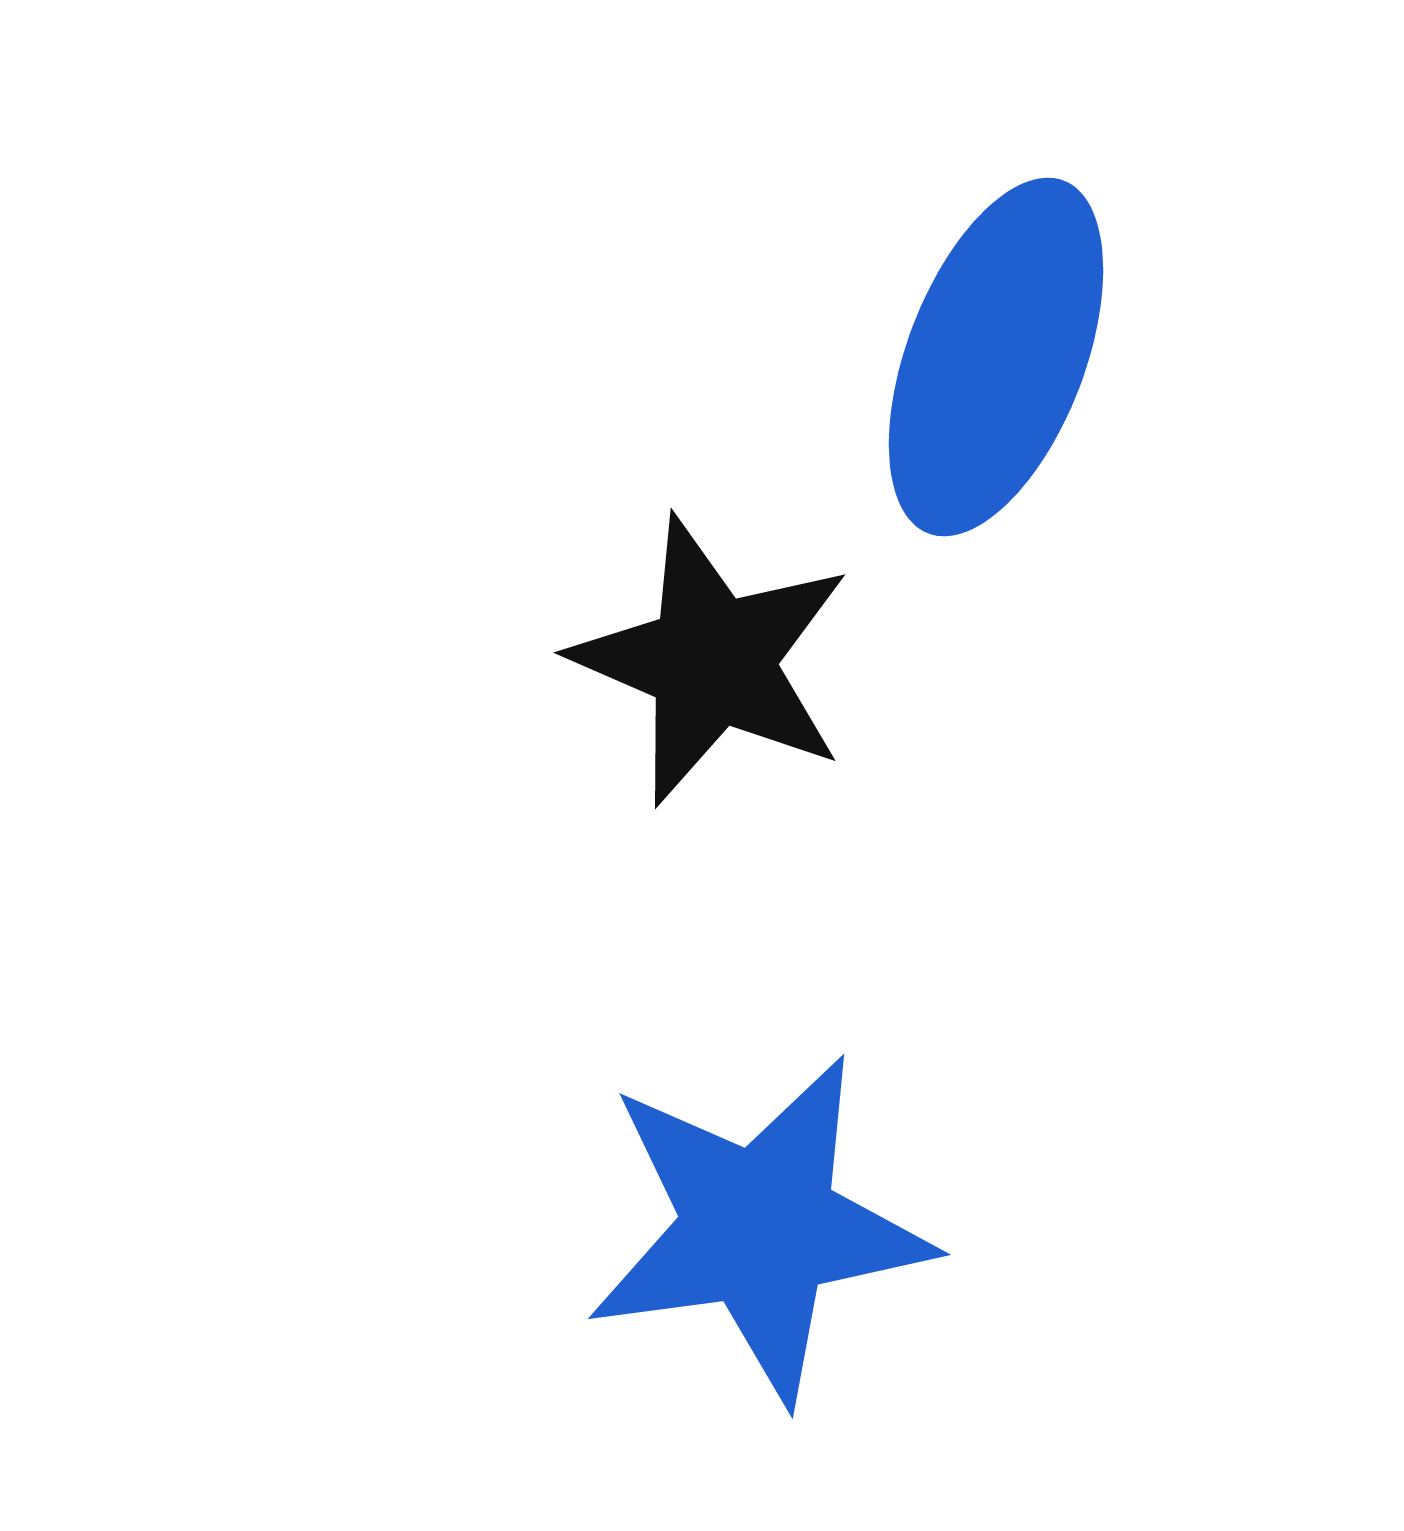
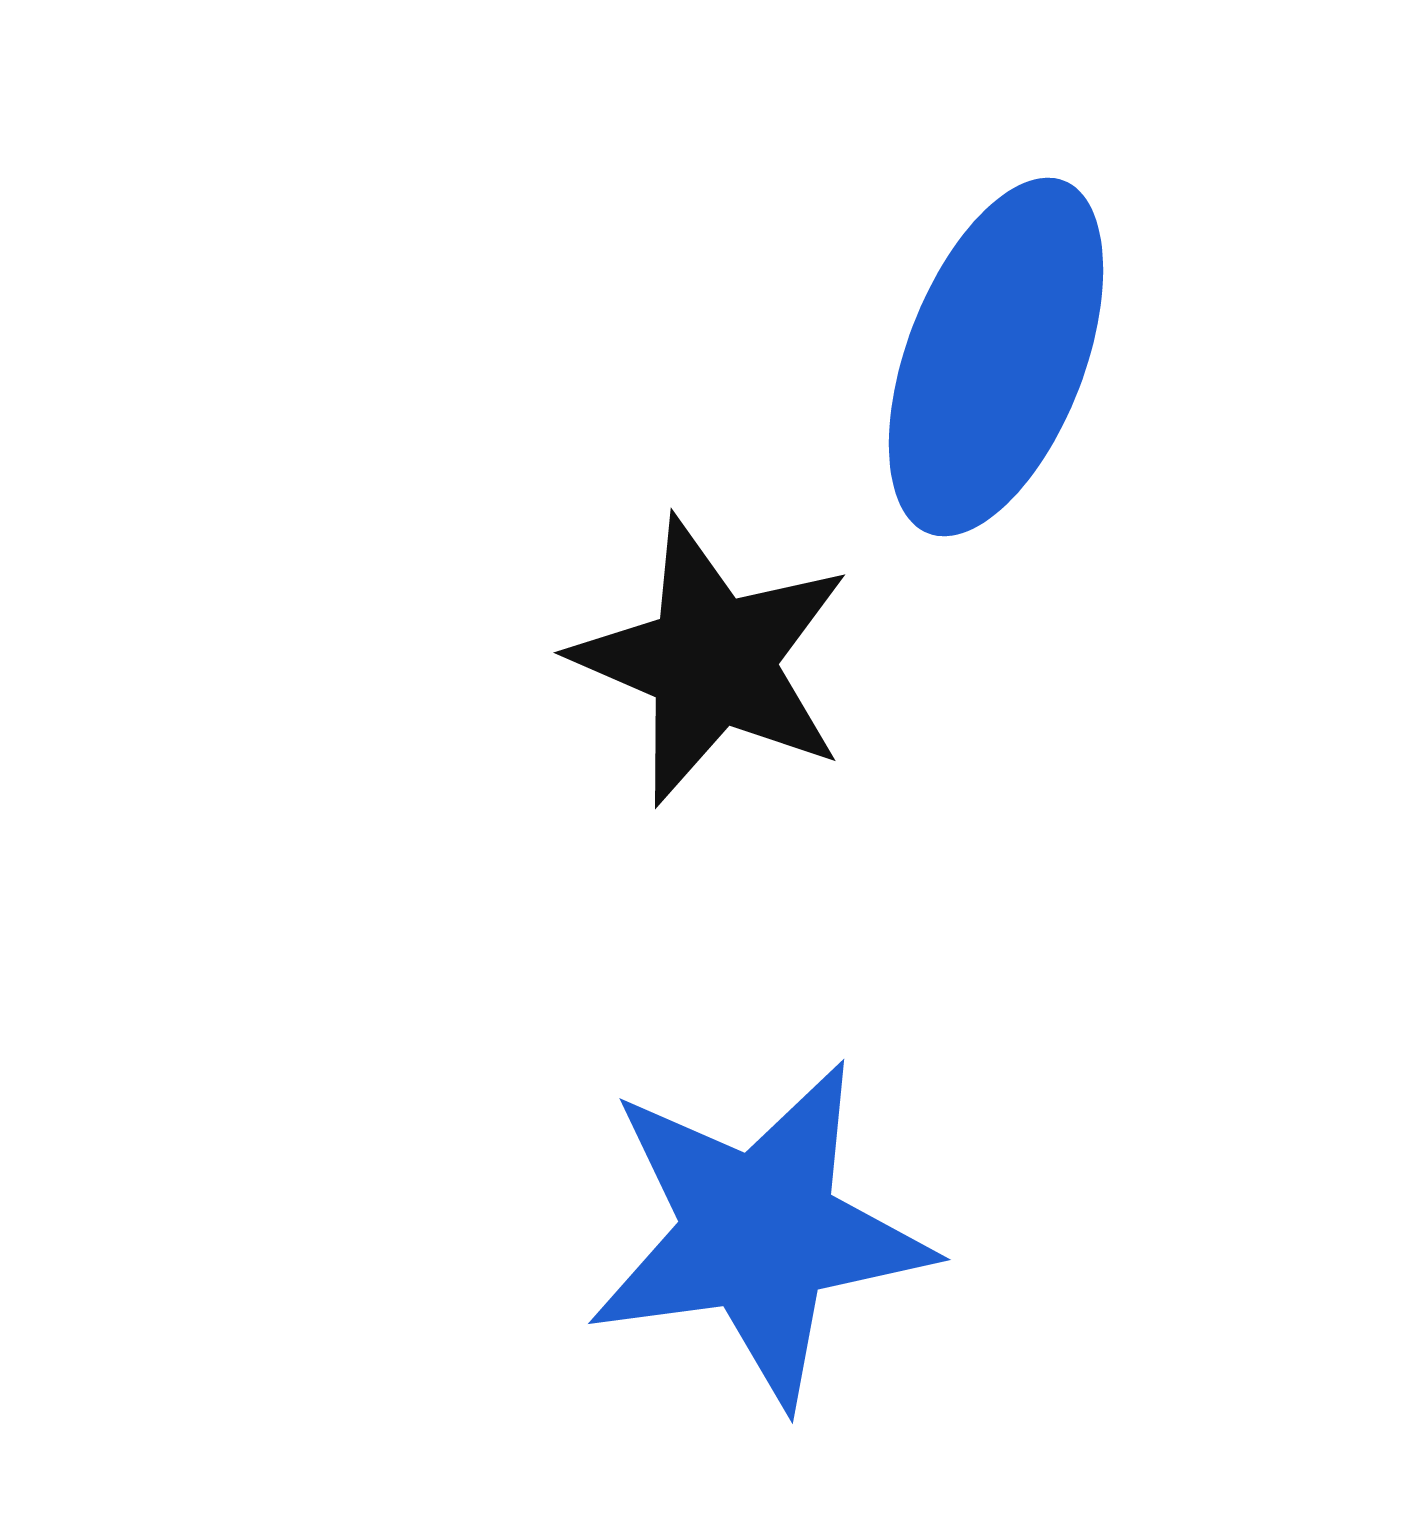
blue star: moved 5 px down
